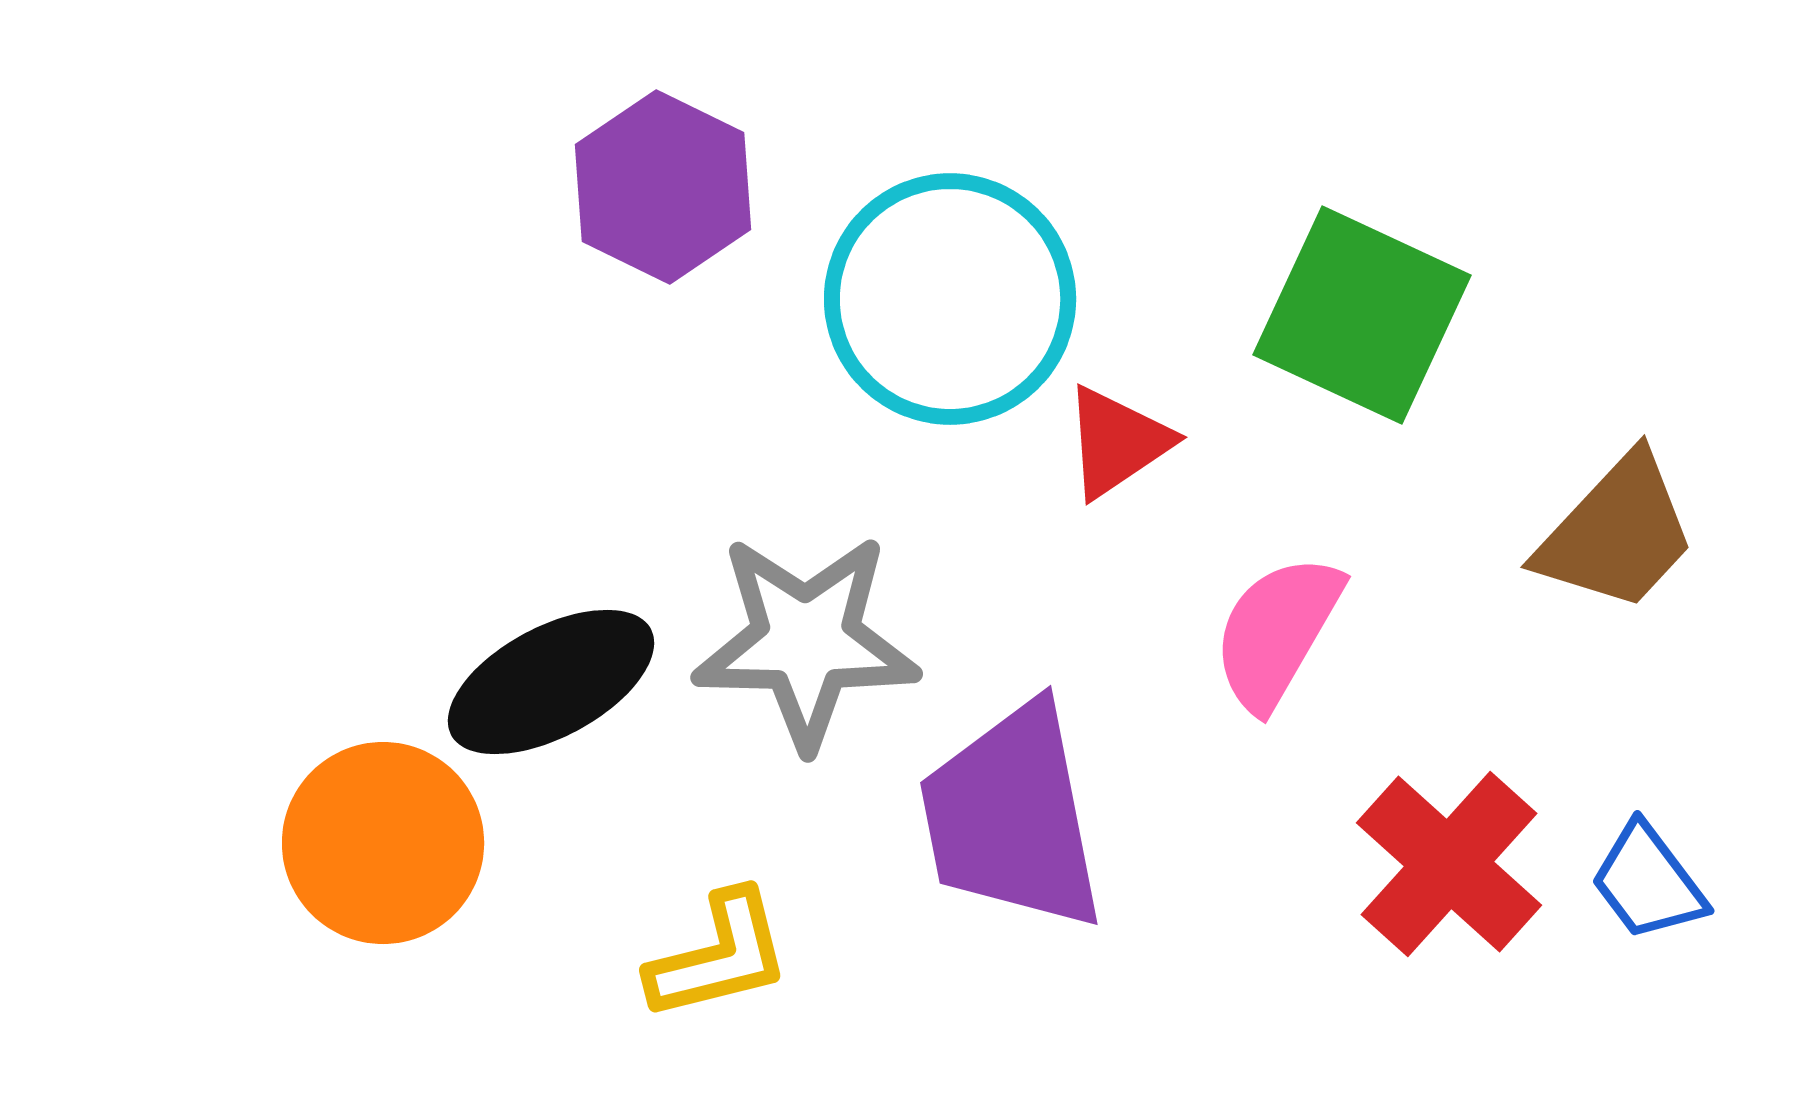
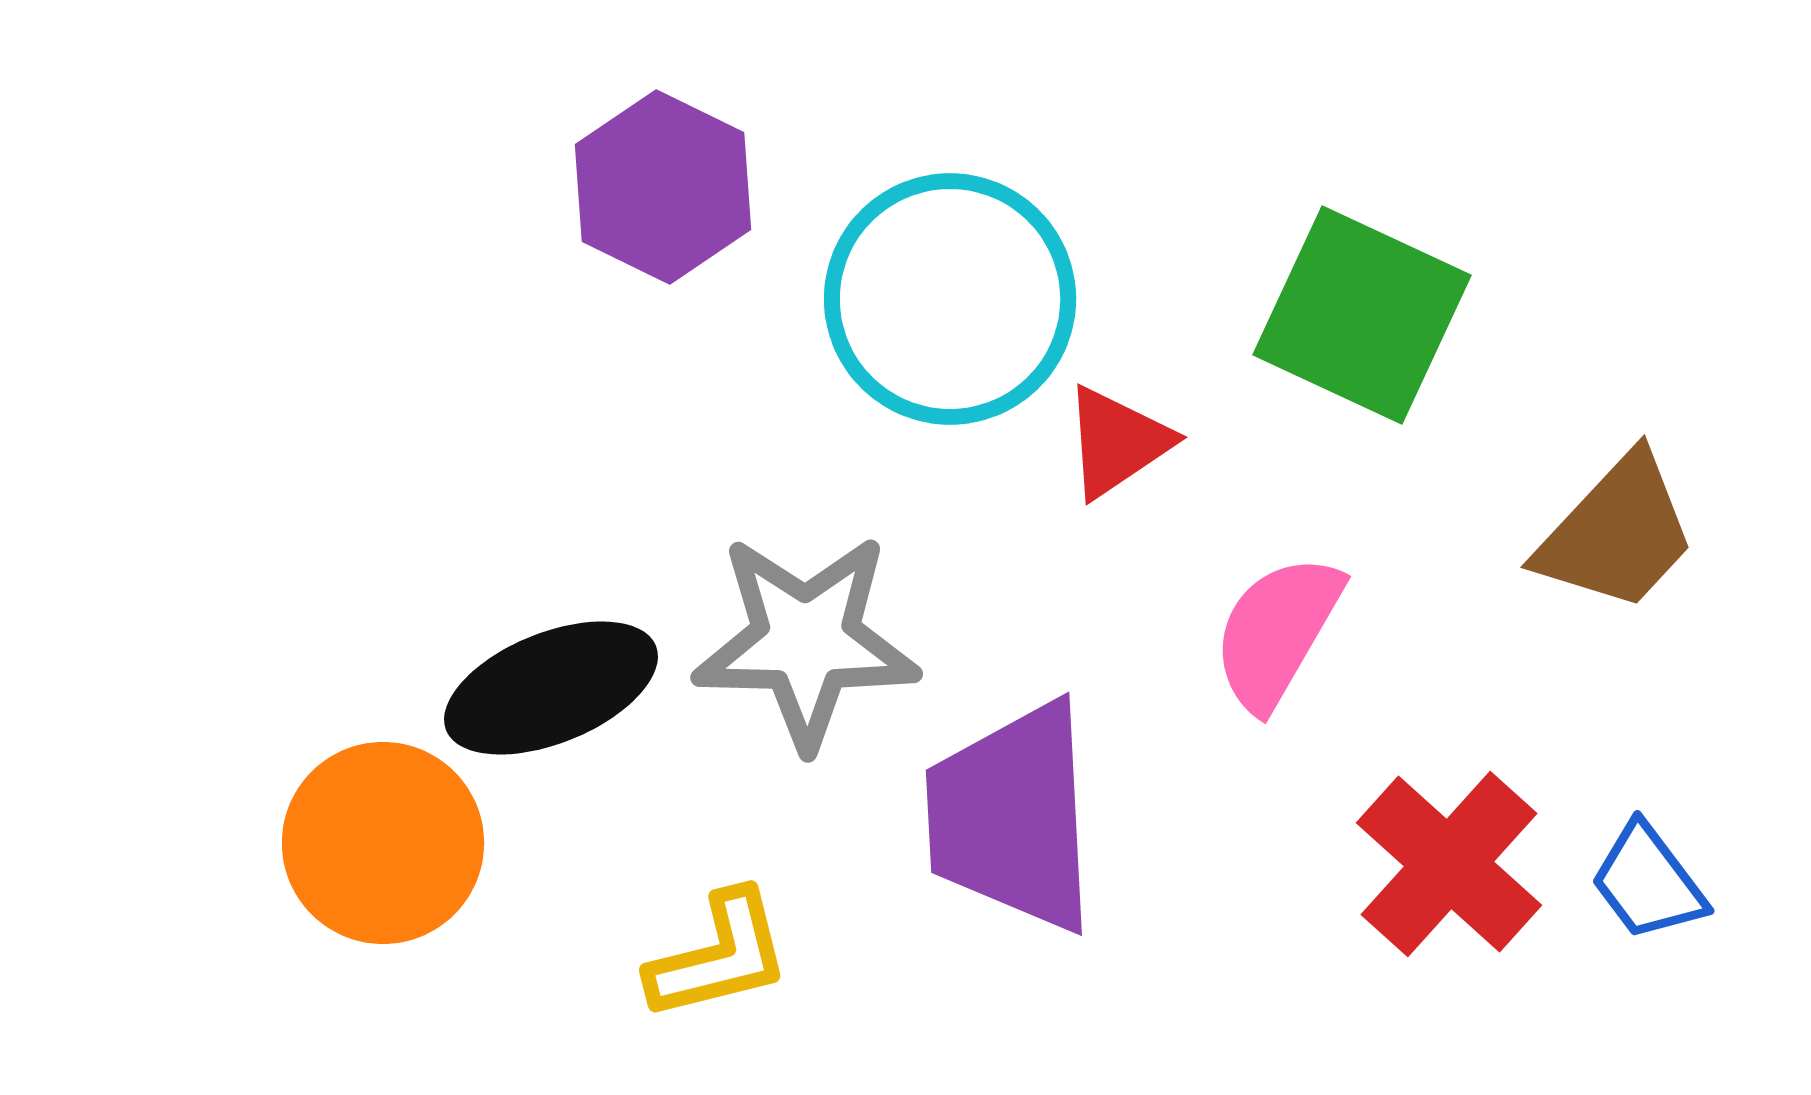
black ellipse: moved 6 px down; rotated 6 degrees clockwise
purple trapezoid: rotated 8 degrees clockwise
